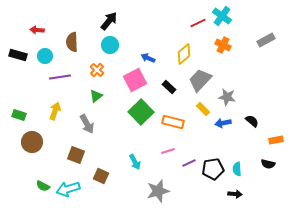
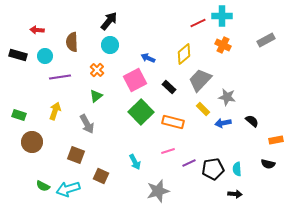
cyan cross at (222, 16): rotated 36 degrees counterclockwise
